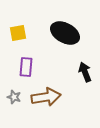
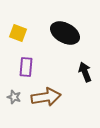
yellow square: rotated 30 degrees clockwise
